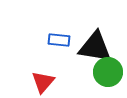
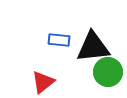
black triangle: moved 2 px left; rotated 15 degrees counterclockwise
red triangle: rotated 10 degrees clockwise
